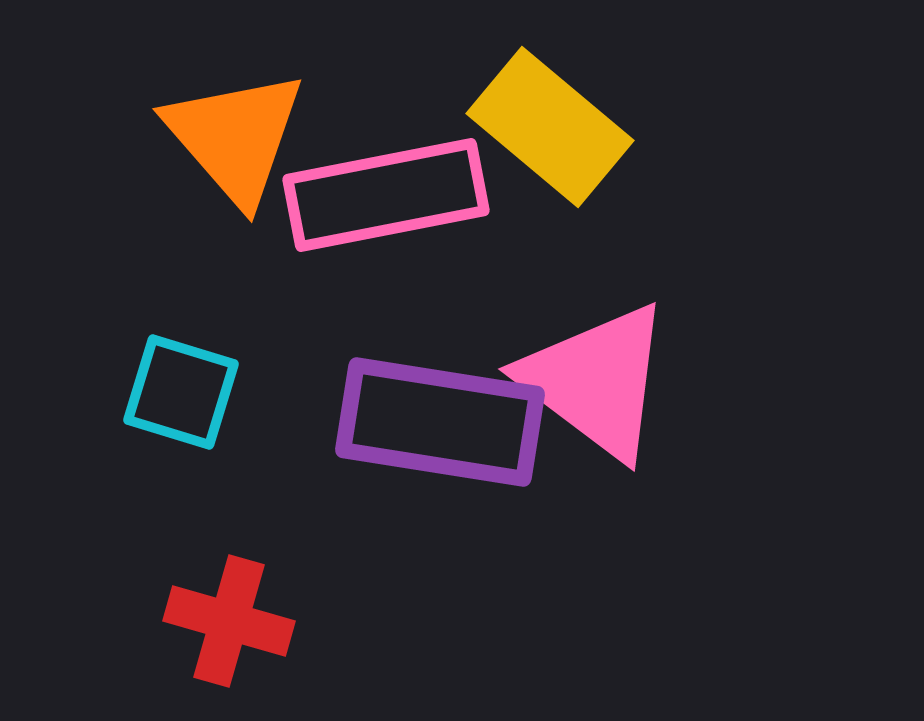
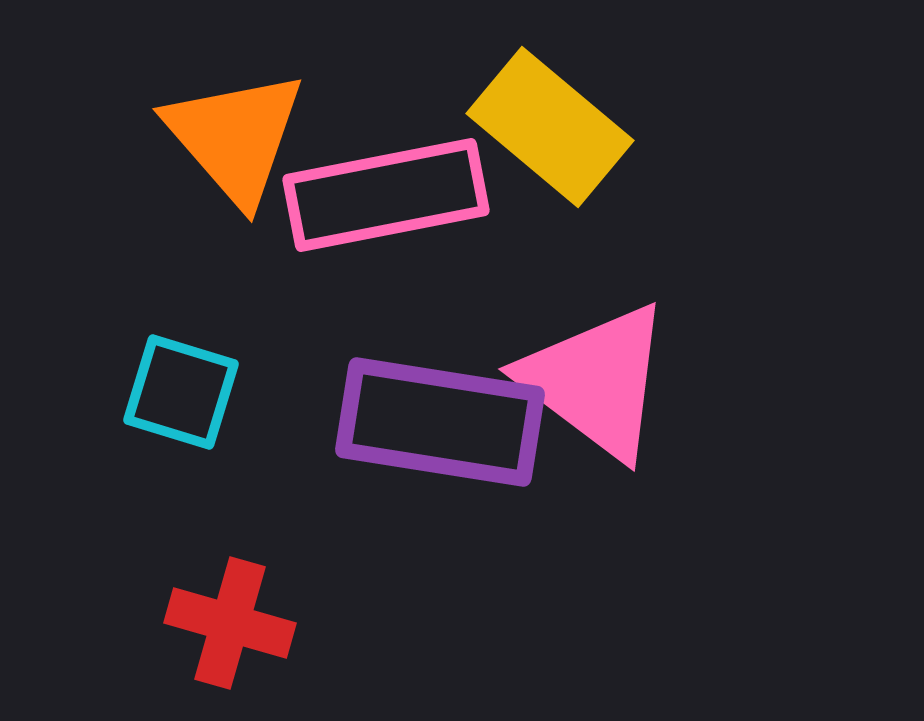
red cross: moved 1 px right, 2 px down
